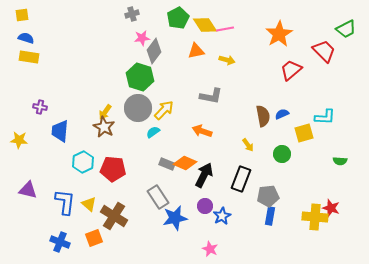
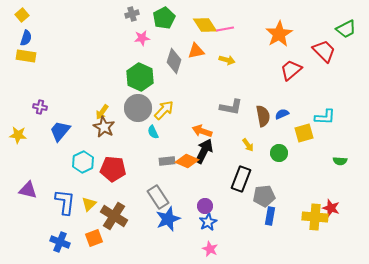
yellow square at (22, 15): rotated 32 degrees counterclockwise
green pentagon at (178, 18): moved 14 px left
blue semicircle at (26, 38): rotated 91 degrees clockwise
gray diamond at (154, 51): moved 20 px right, 10 px down; rotated 20 degrees counterclockwise
yellow rectangle at (29, 57): moved 3 px left, 1 px up
green hexagon at (140, 77): rotated 8 degrees clockwise
gray L-shape at (211, 96): moved 20 px right, 11 px down
yellow arrow at (105, 112): moved 3 px left
blue trapezoid at (60, 131): rotated 35 degrees clockwise
cyan semicircle at (153, 132): rotated 80 degrees counterclockwise
yellow star at (19, 140): moved 1 px left, 5 px up
green circle at (282, 154): moved 3 px left, 1 px up
orange diamond at (185, 163): moved 2 px right, 2 px up
gray rectangle at (167, 164): moved 3 px up; rotated 28 degrees counterclockwise
black arrow at (204, 175): moved 24 px up
gray pentagon at (268, 196): moved 4 px left
yellow triangle at (89, 204): rotated 35 degrees clockwise
blue star at (222, 216): moved 14 px left, 6 px down
blue star at (175, 218): moved 7 px left, 1 px down; rotated 10 degrees counterclockwise
